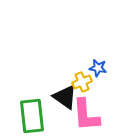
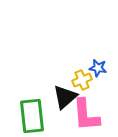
yellow cross: moved 2 px up
black triangle: rotated 44 degrees clockwise
